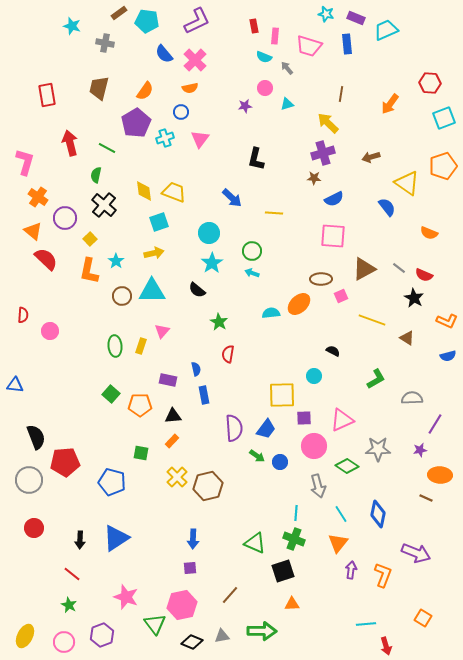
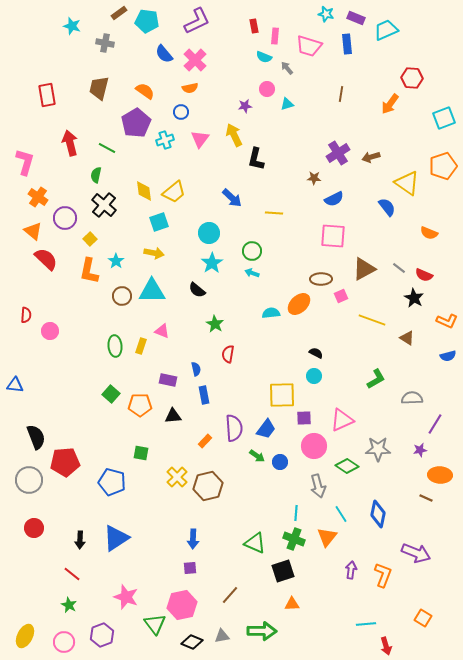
red hexagon at (430, 83): moved 18 px left, 5 px up
pink circle at (265, 88): moved 2 px right, 1 px down
orange semicircle at (145, 91): rotated 90 degrees counterclockwise
yellow arrow at (328, 123): moved 94 px left, 12 px down; rotated 20 degrees clockwise
cyan cross at (165, 138): moved 2 px down
purple cross at (323, 153): moved 15 px right; rotated 15 degrees counterclockwise
yellow trapezoid at (174, 192): rotated 120 degrees clockwise
yellow arrow at (154, 253): rotated 24 degrees clockwise
red semicircle at (23, 315): moved 3 px right
green star at (219, 322): moved 4 px left, 2 px down
pink triangle at (162, 331): rotated 49 degrees counterclockwise
black semicircle at (333, 351): moved 17 px left, 2 px down
orange rectangle at (172, 441): moved 33 px right
orange triangle at (338, 543): moved 11 px left, 6 px up
